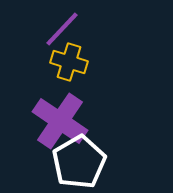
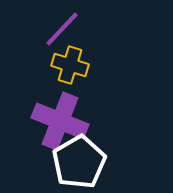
yellow cross: moved 1 px right, 3 px down
purple cross: rotated 12 degrees counterclockwise
